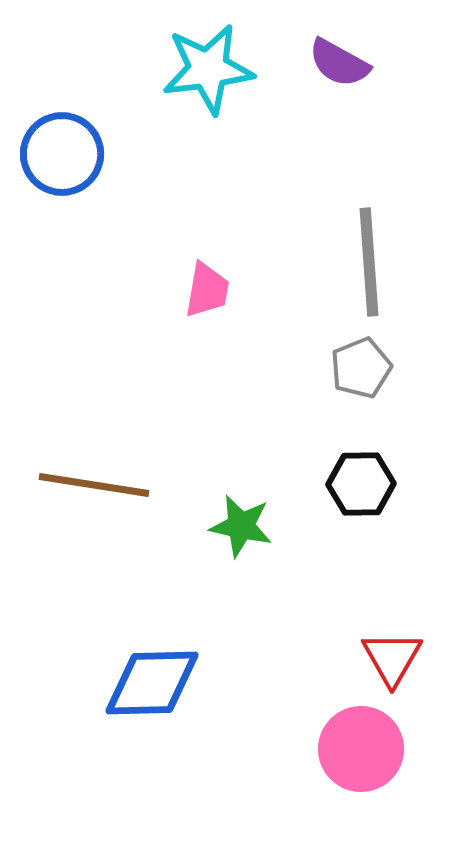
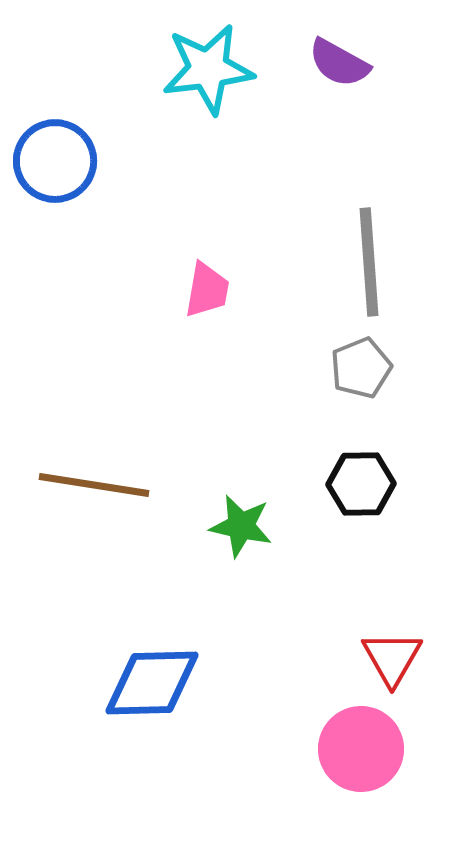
blue circle: moved 7 px left, 7 px down
